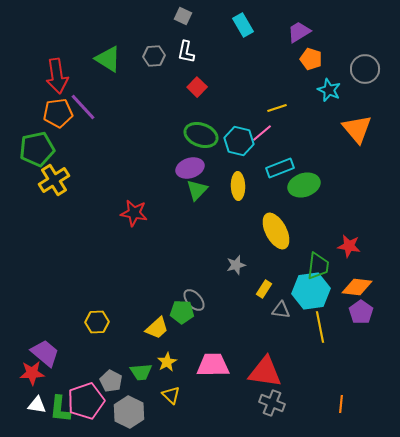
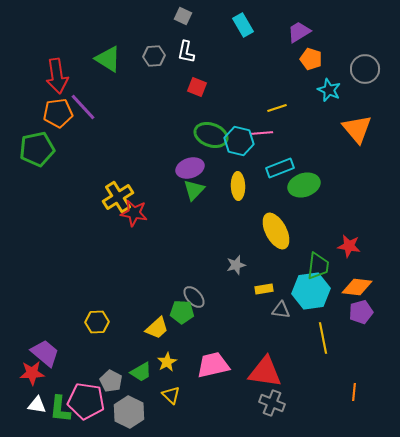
red square at (197, 87): rotated 24 degrees counterclockwise
pink line at (262, 133): rotated 35 degrees clockwise
green ellipse at (201, 135): moved 10 px right
yellow cross at (54, 180): moved 64 px right, 17 px down
green triangle at (197, 190): moved 3 px left
yellow rectangle at (264, 289): rotated 48 degrees clockwise
gray ellipse at (194, 300): moved 3 px up
purple pentagon at (361, 312): rotated 20 degrees clockwise
yellow line at (320, 327): moved 3 px right, 11 px down
pink trapezoid at (213, 365): rotated 12 degrees counterclockwise
green trapezoid at (141, 372): rotated 25 degrees counterclockwise
pink pentagon at (86, 401): rotated 27 degrees clockwise
orange line at (341, 404): moved 13 px right, 12 px up
